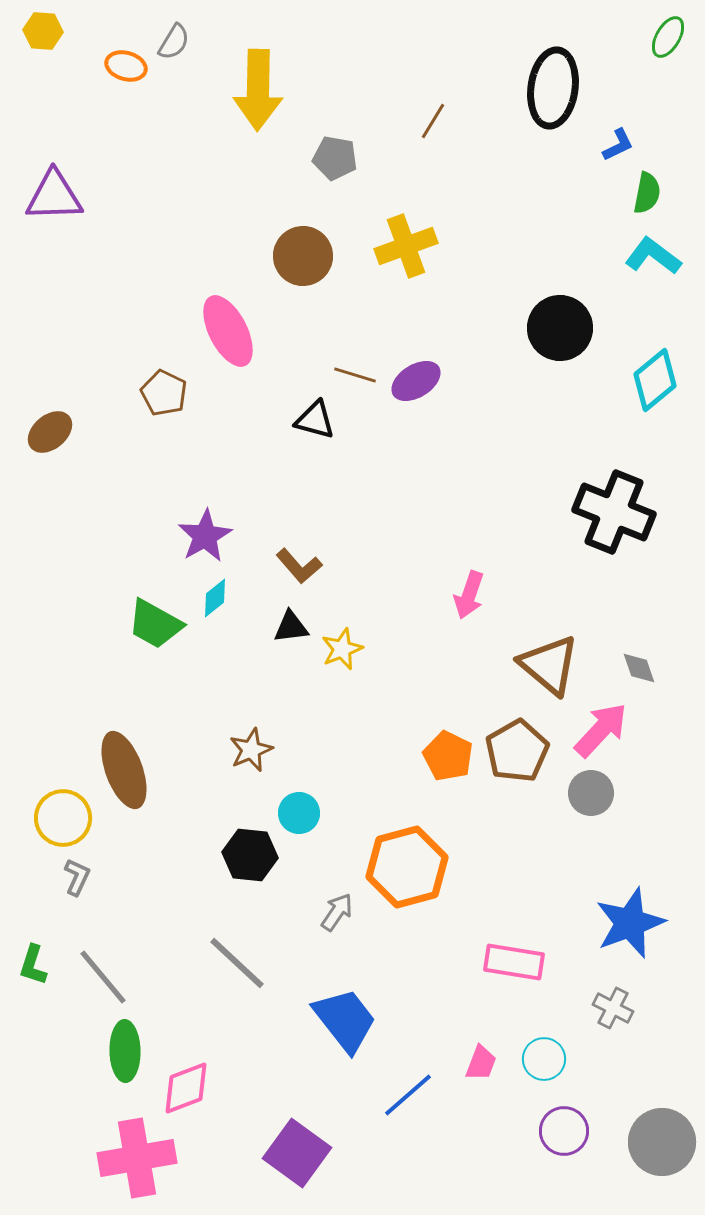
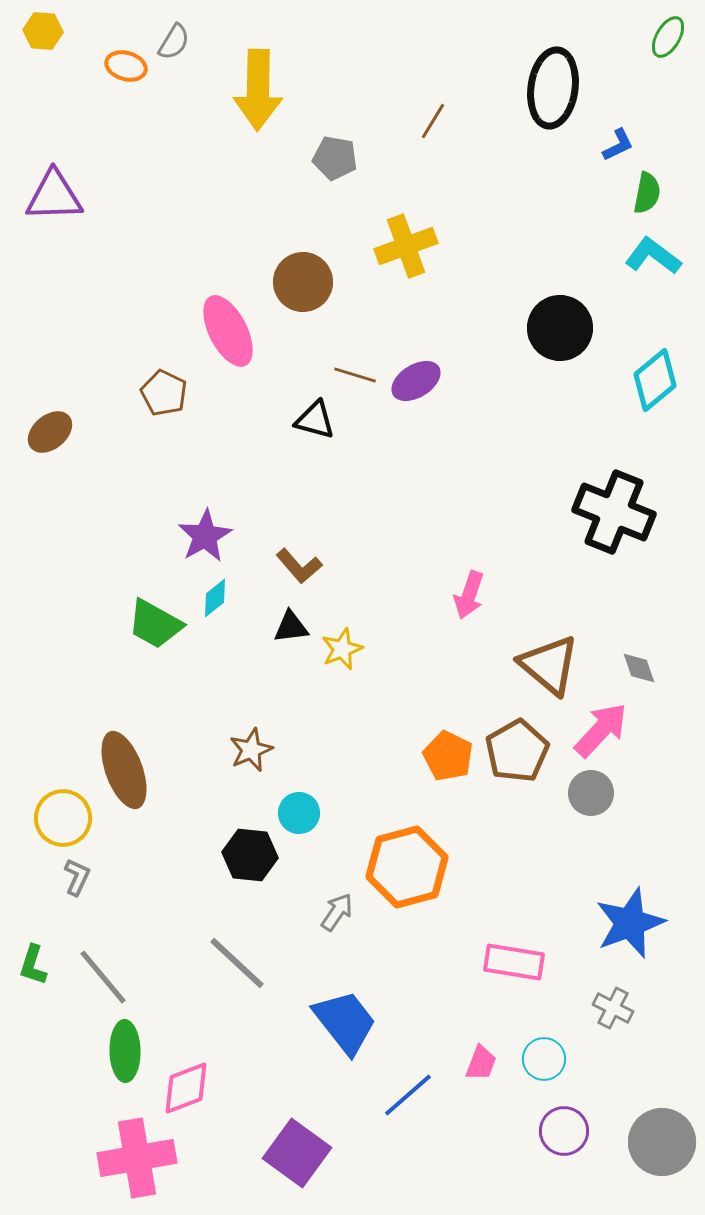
brown circle at (303, 256): moved 26 px down
blue trapezoid at (345, 1020): moved 2 px down
